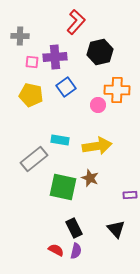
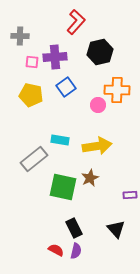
brown star: rotated 24 degrees clockwise
